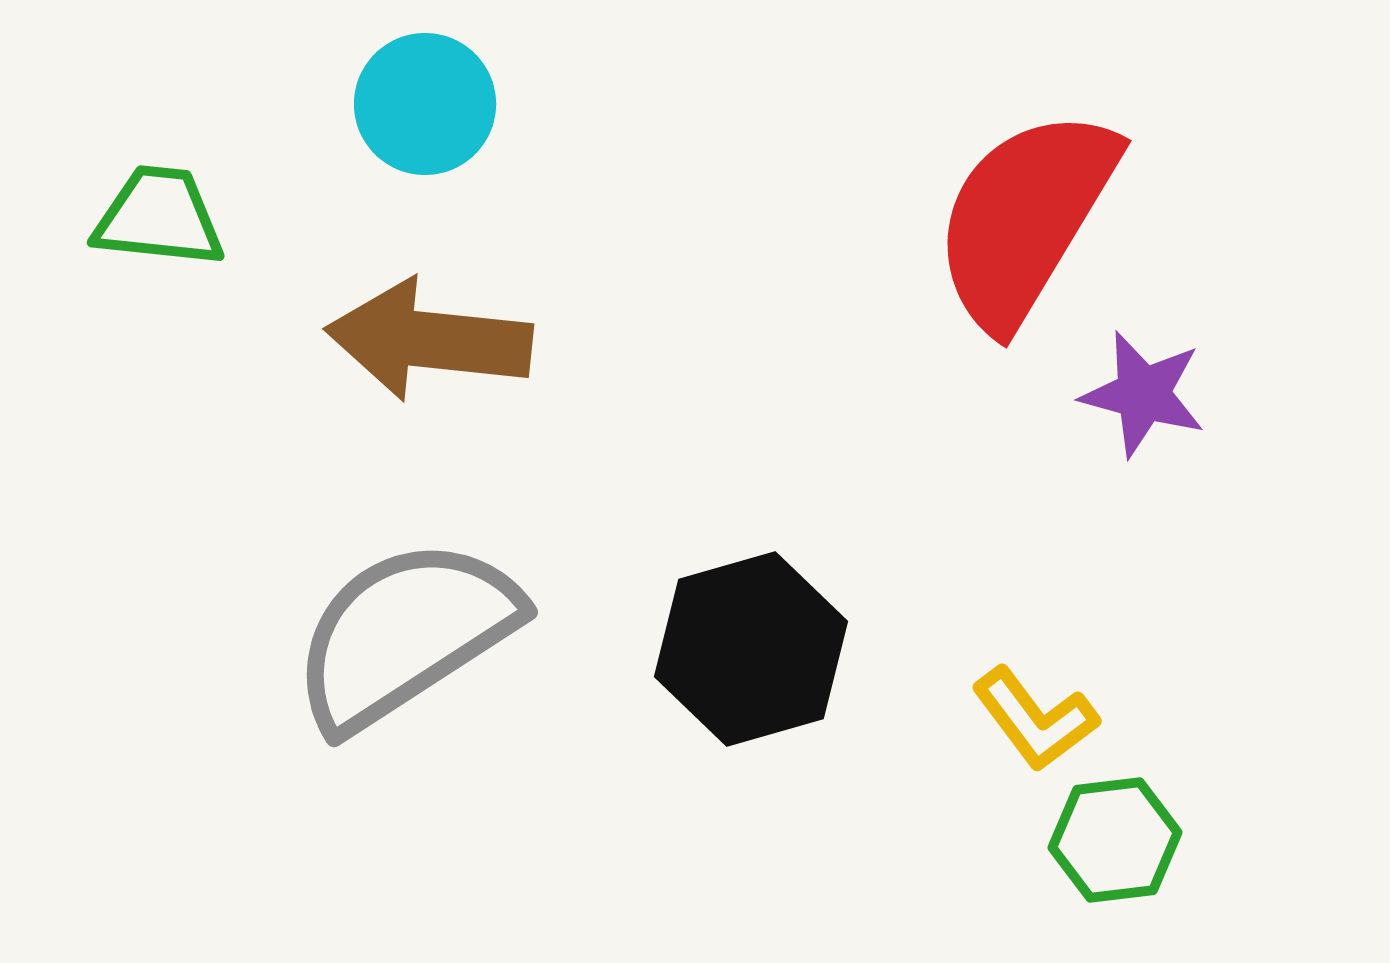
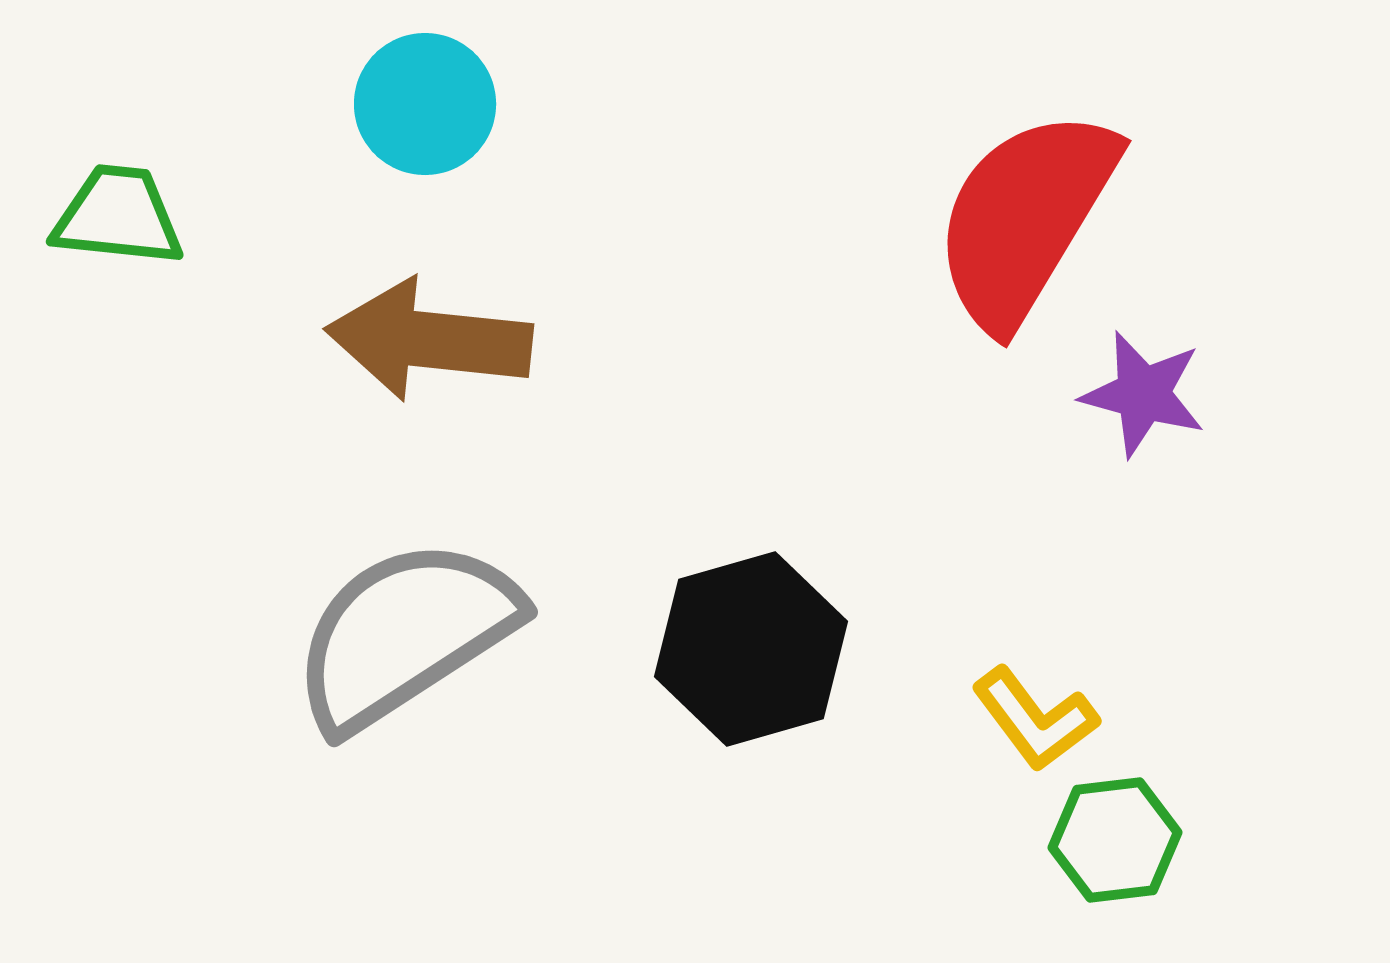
green trapezoid: moved 41 px left, 1 px up
